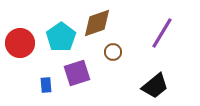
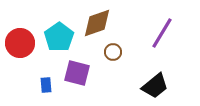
cyan pentagon: moved 2 px left
purple square: rotated 32 degrees clockwise
